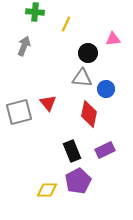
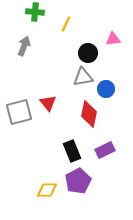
gray triangle: moved 1 px right, 1 px up; rotated 15 degrees counterclockwise
